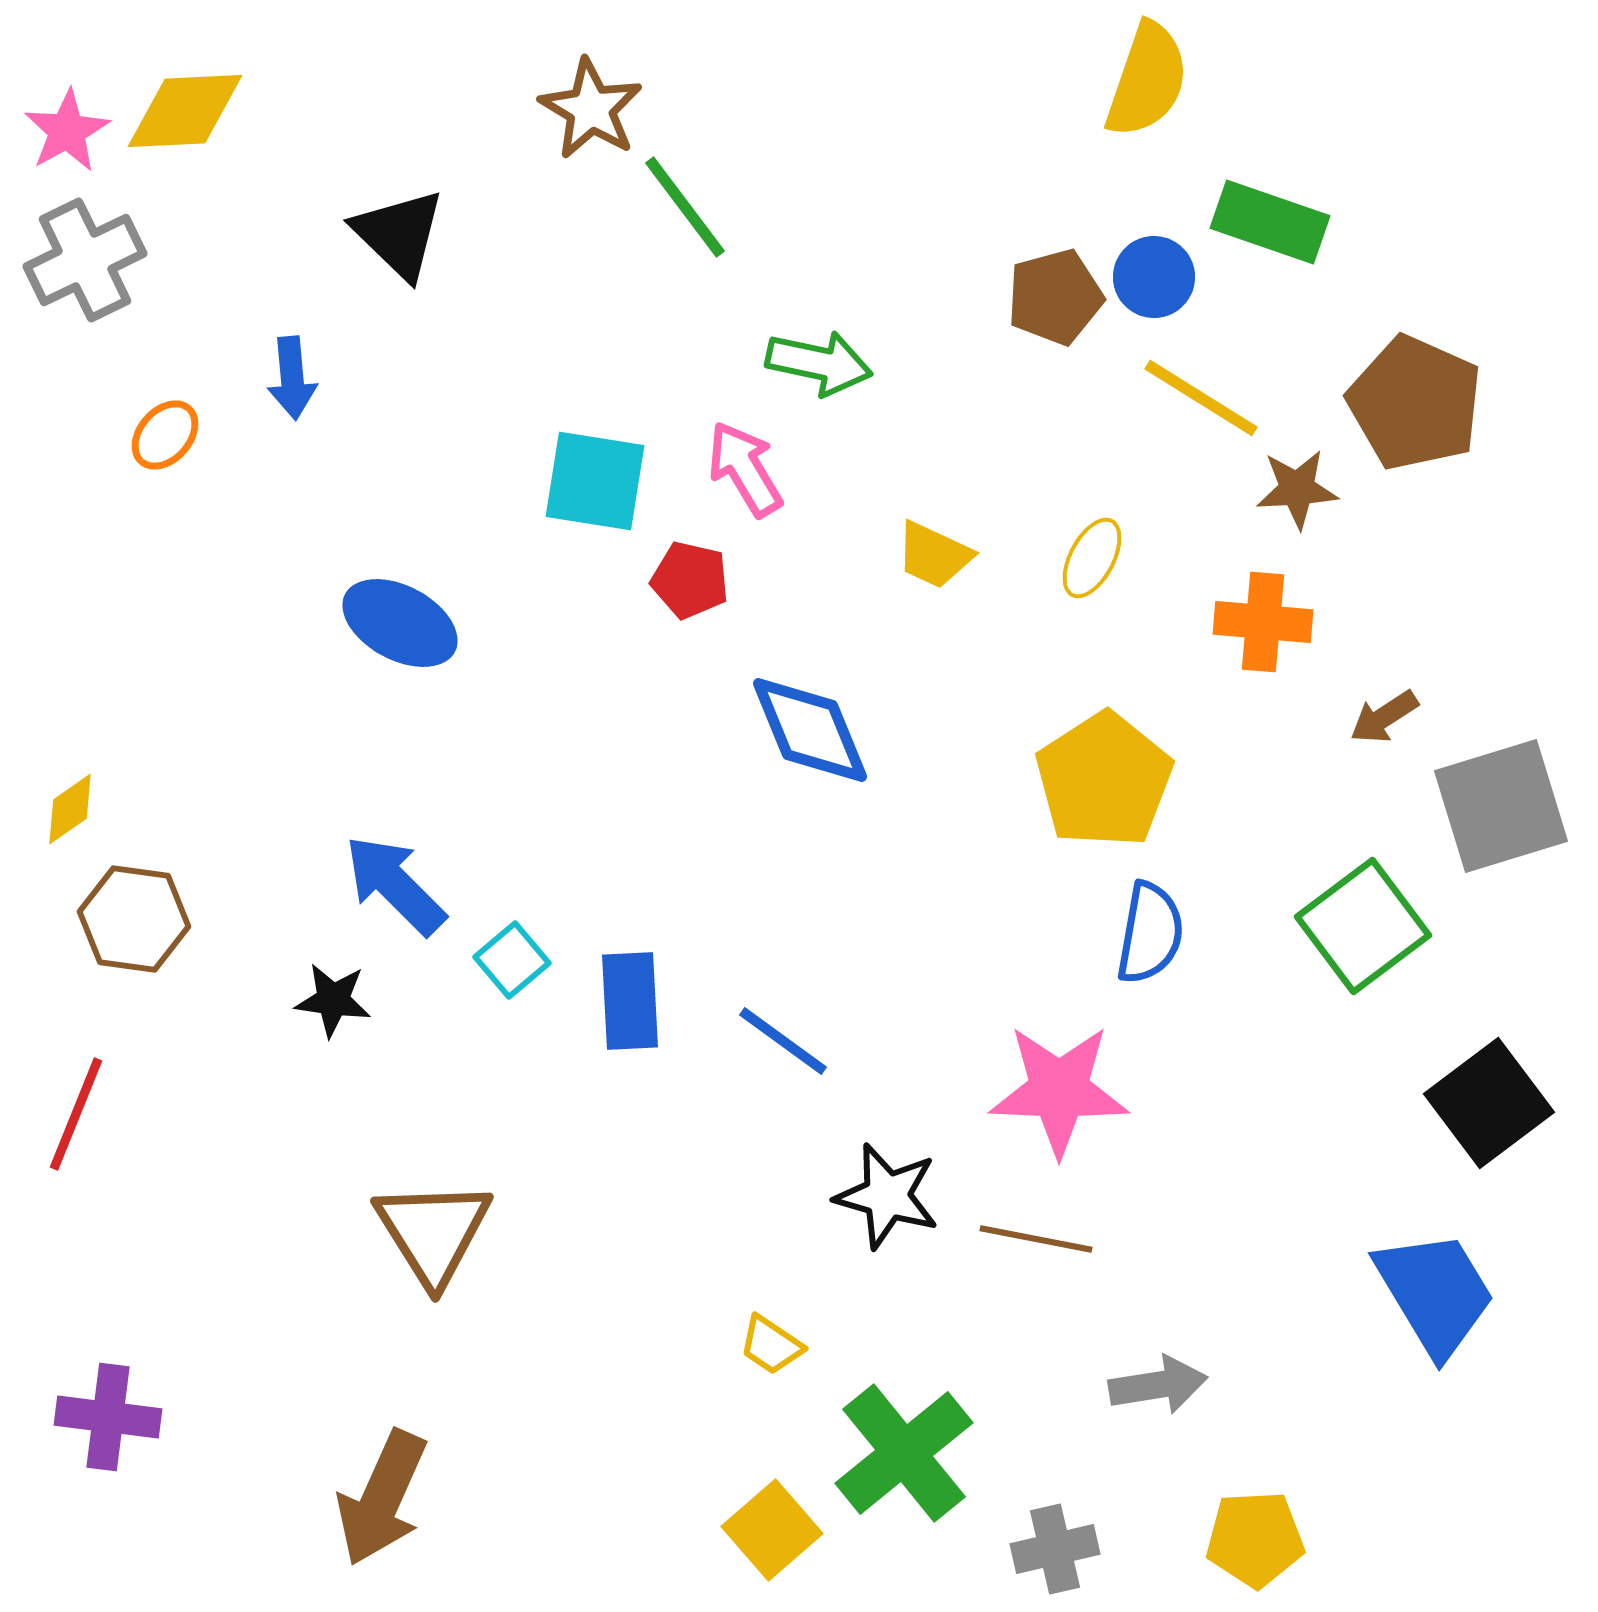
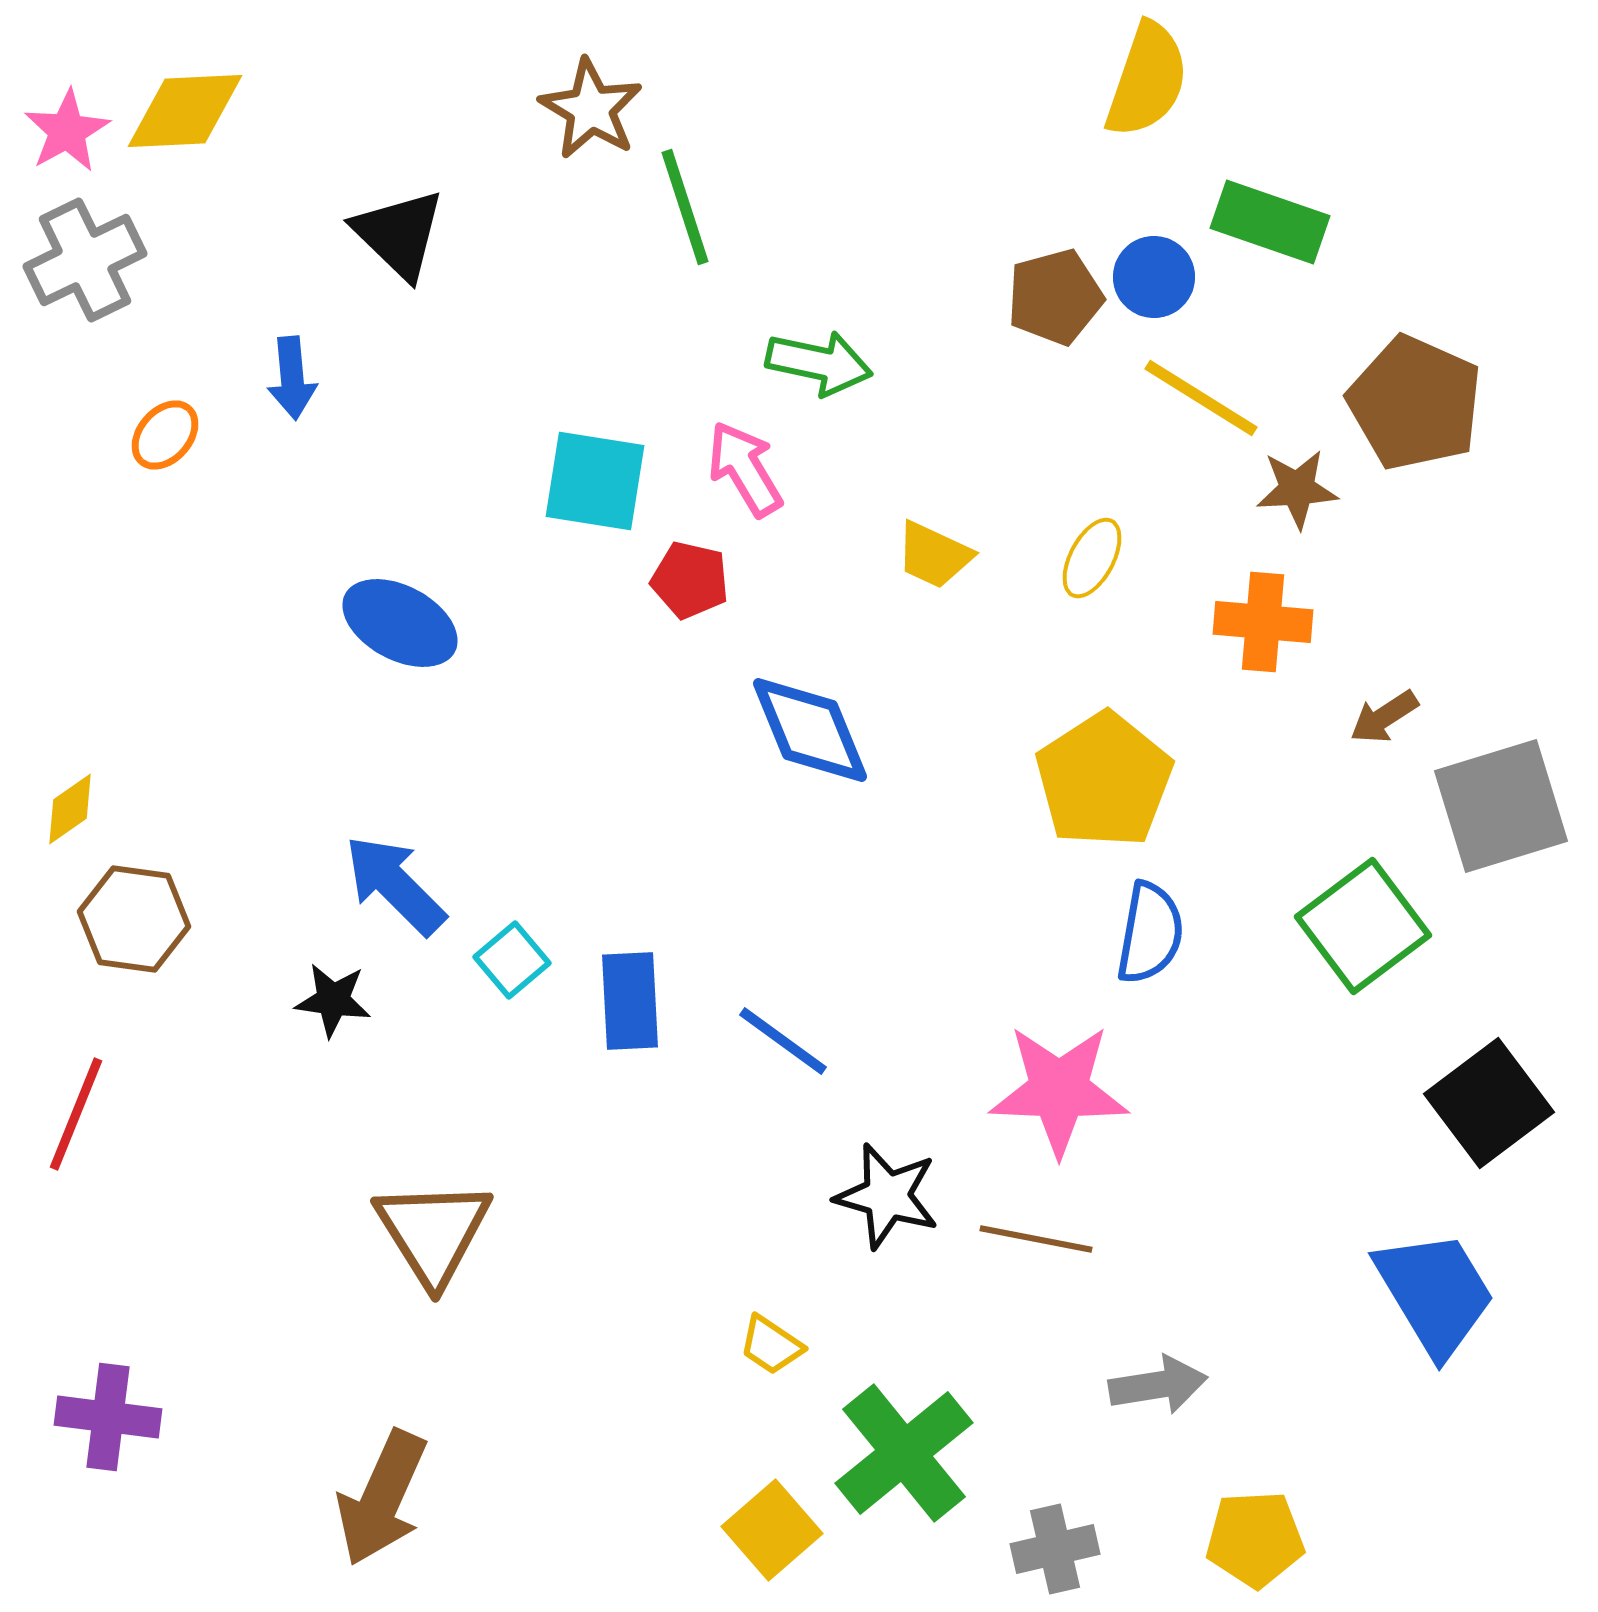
green line at (685, 207): rotated 19 degrees clockwise
